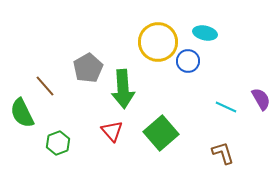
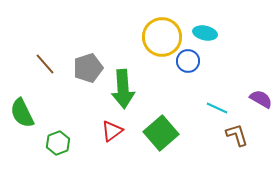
yellow circle: moved 4 px right, 5 px up
gray pentagon: rotated 12 degrees clockwise
brown line: moved 22 px up
purple semicircle: rotated 30 degrees counterclockwise
cyan line: moved 9 px left, 1 px down
red triangle: rotated 35 degrees clockwise
brown L-shape: moved 14 px right, 18 px up
